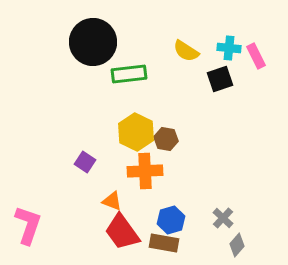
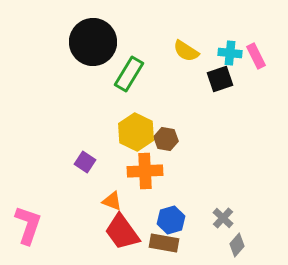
cyan cross: moved 1 px right, 5 px down
green rectangle: rotated 52 degrees counterclockwise
